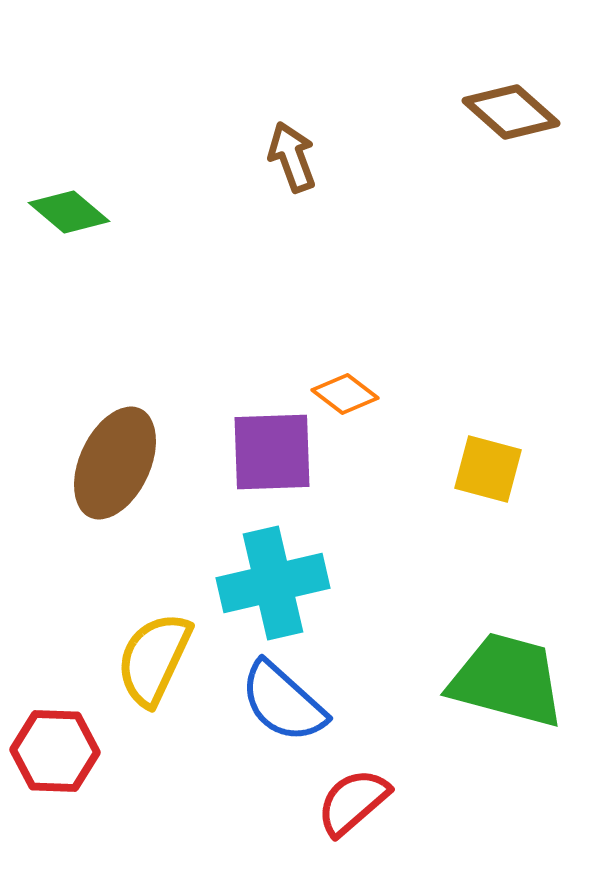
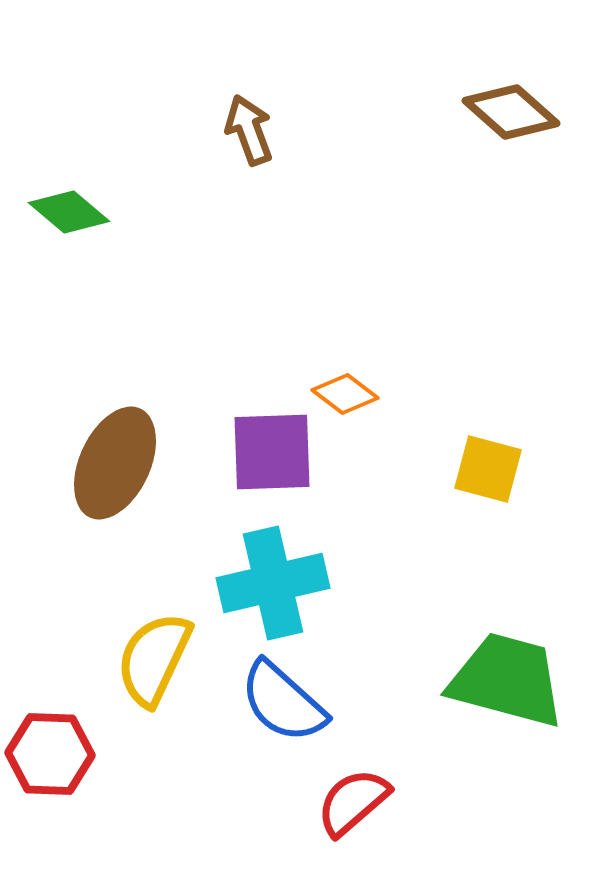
brown arrow: moved 43 px left, 27 px up
red hexagon: moved 5 px left, 3 px down
